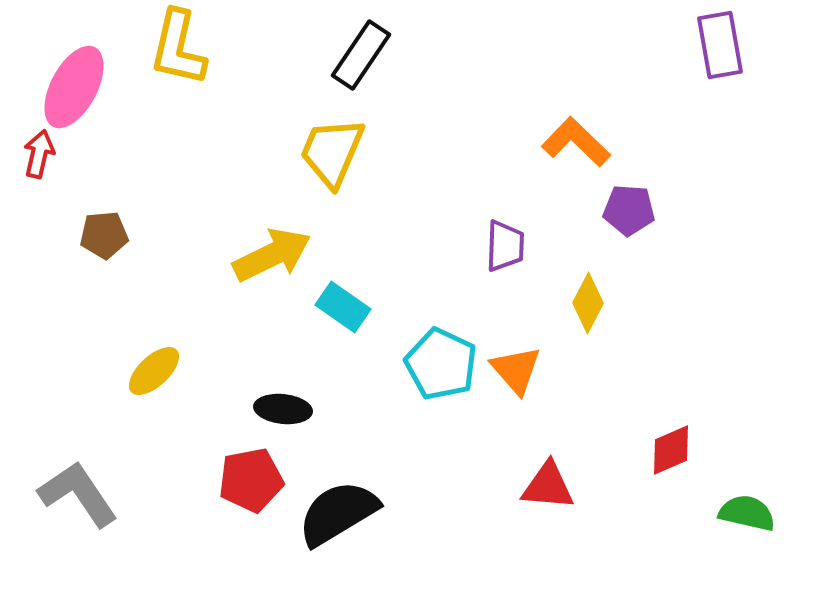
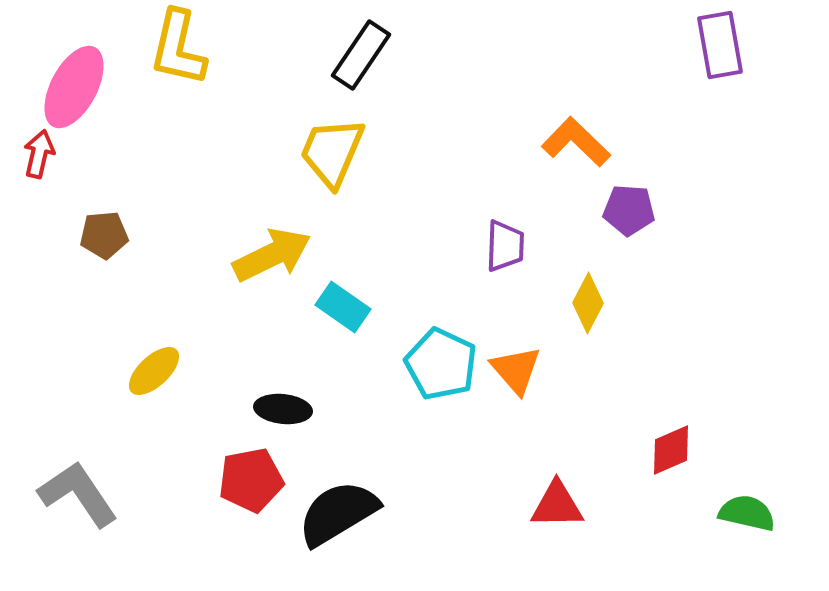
red triangle: moved 9 px right, 19 px down; rotated 6 degrees counterclockwise
